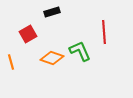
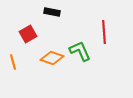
black rectangle: rotated 28 degrees clockwise
orange line: moved 2 px right
